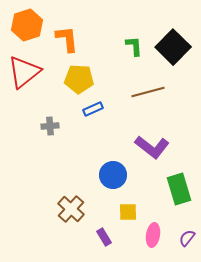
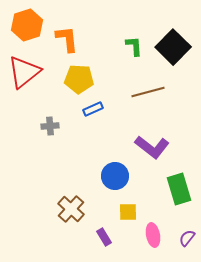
blue circle: moved 2 px right, 1 px down
pink ellipse: rotated 20 degrees counterclockwise
